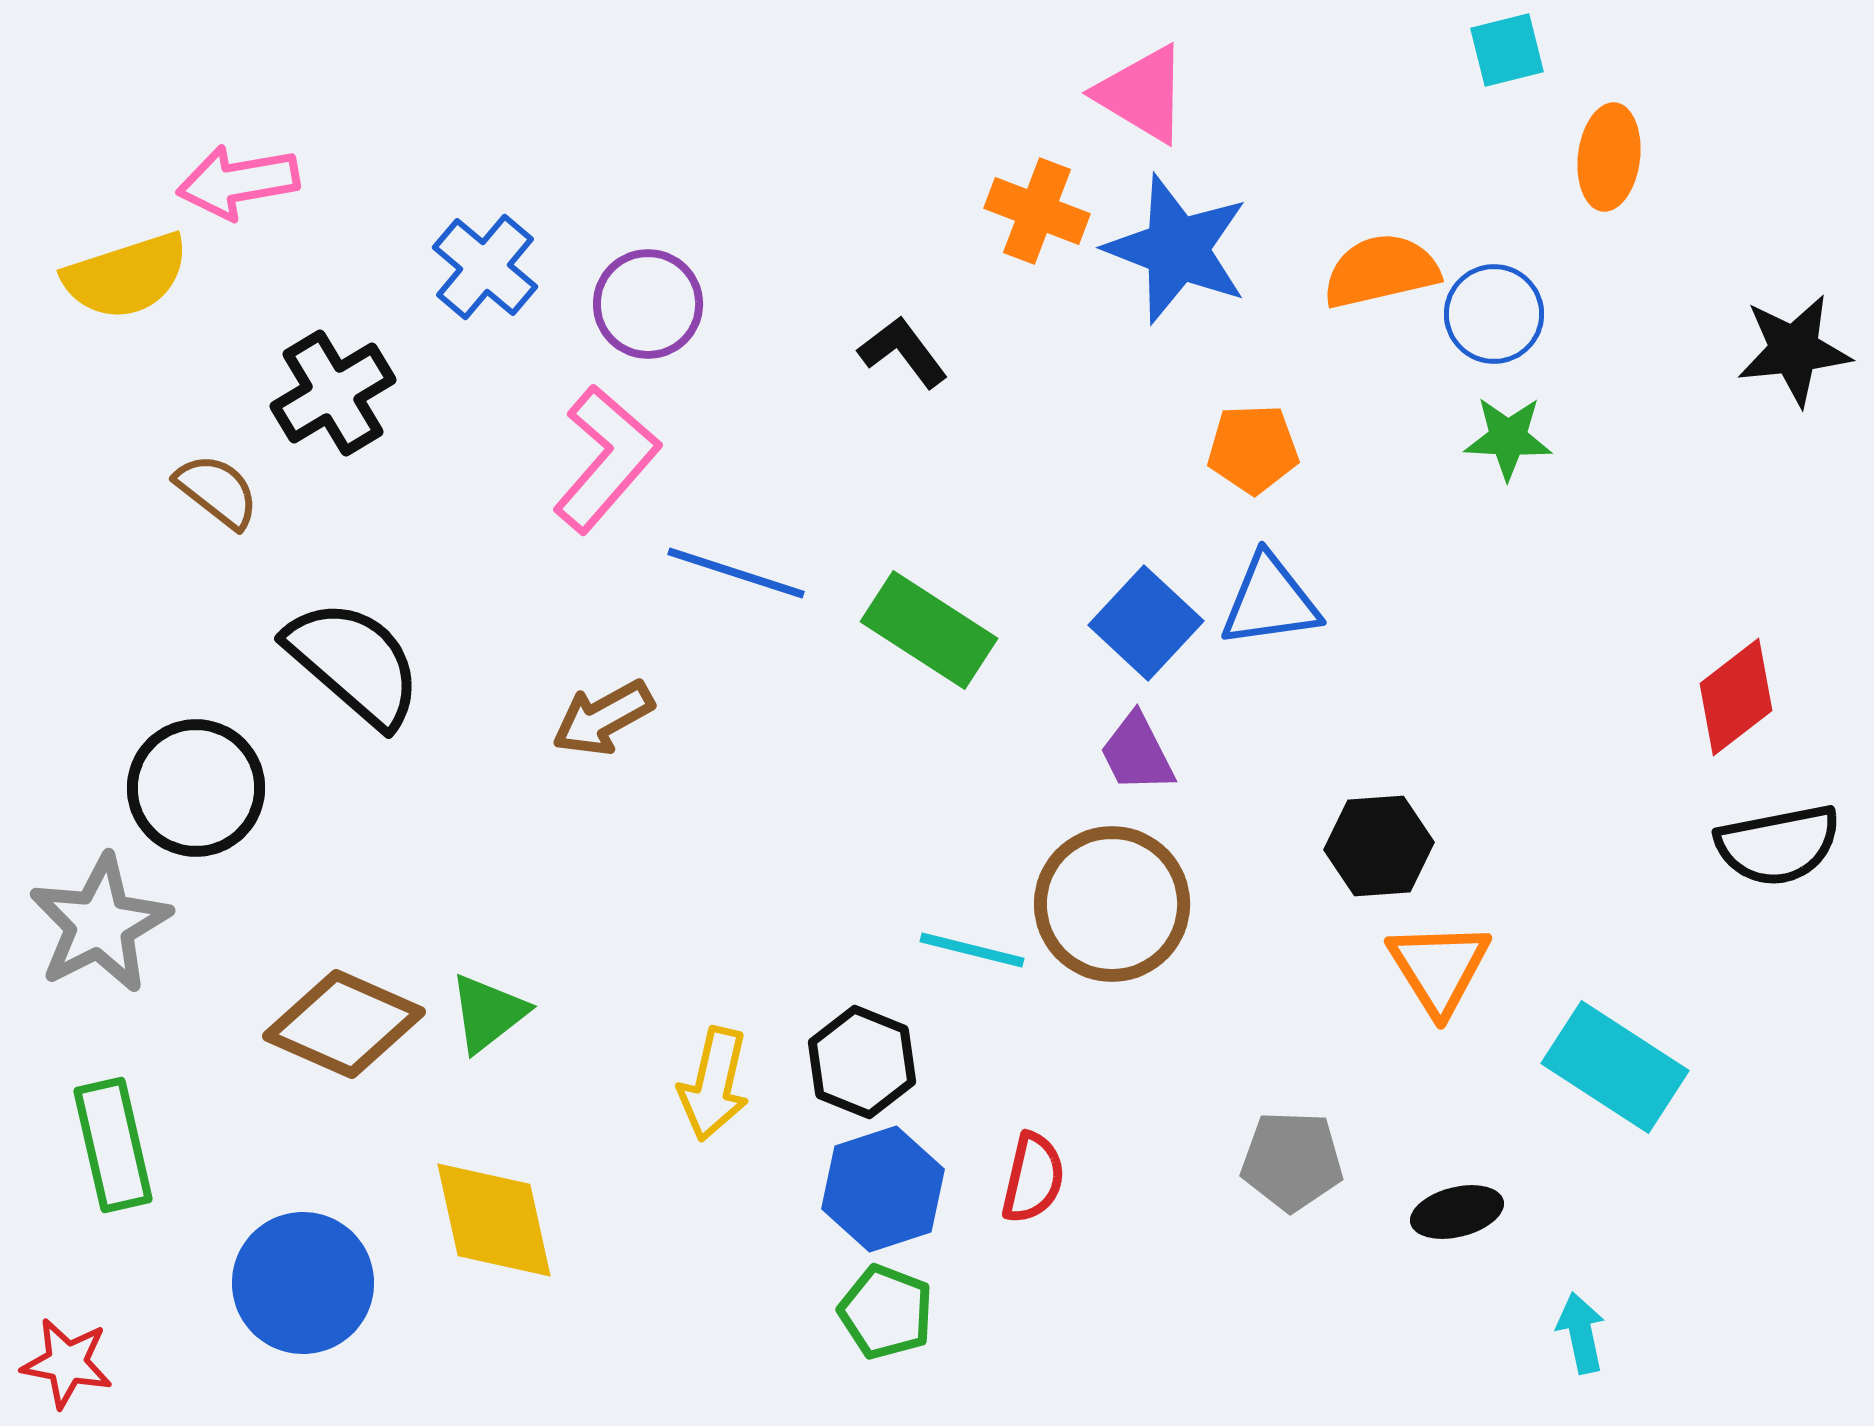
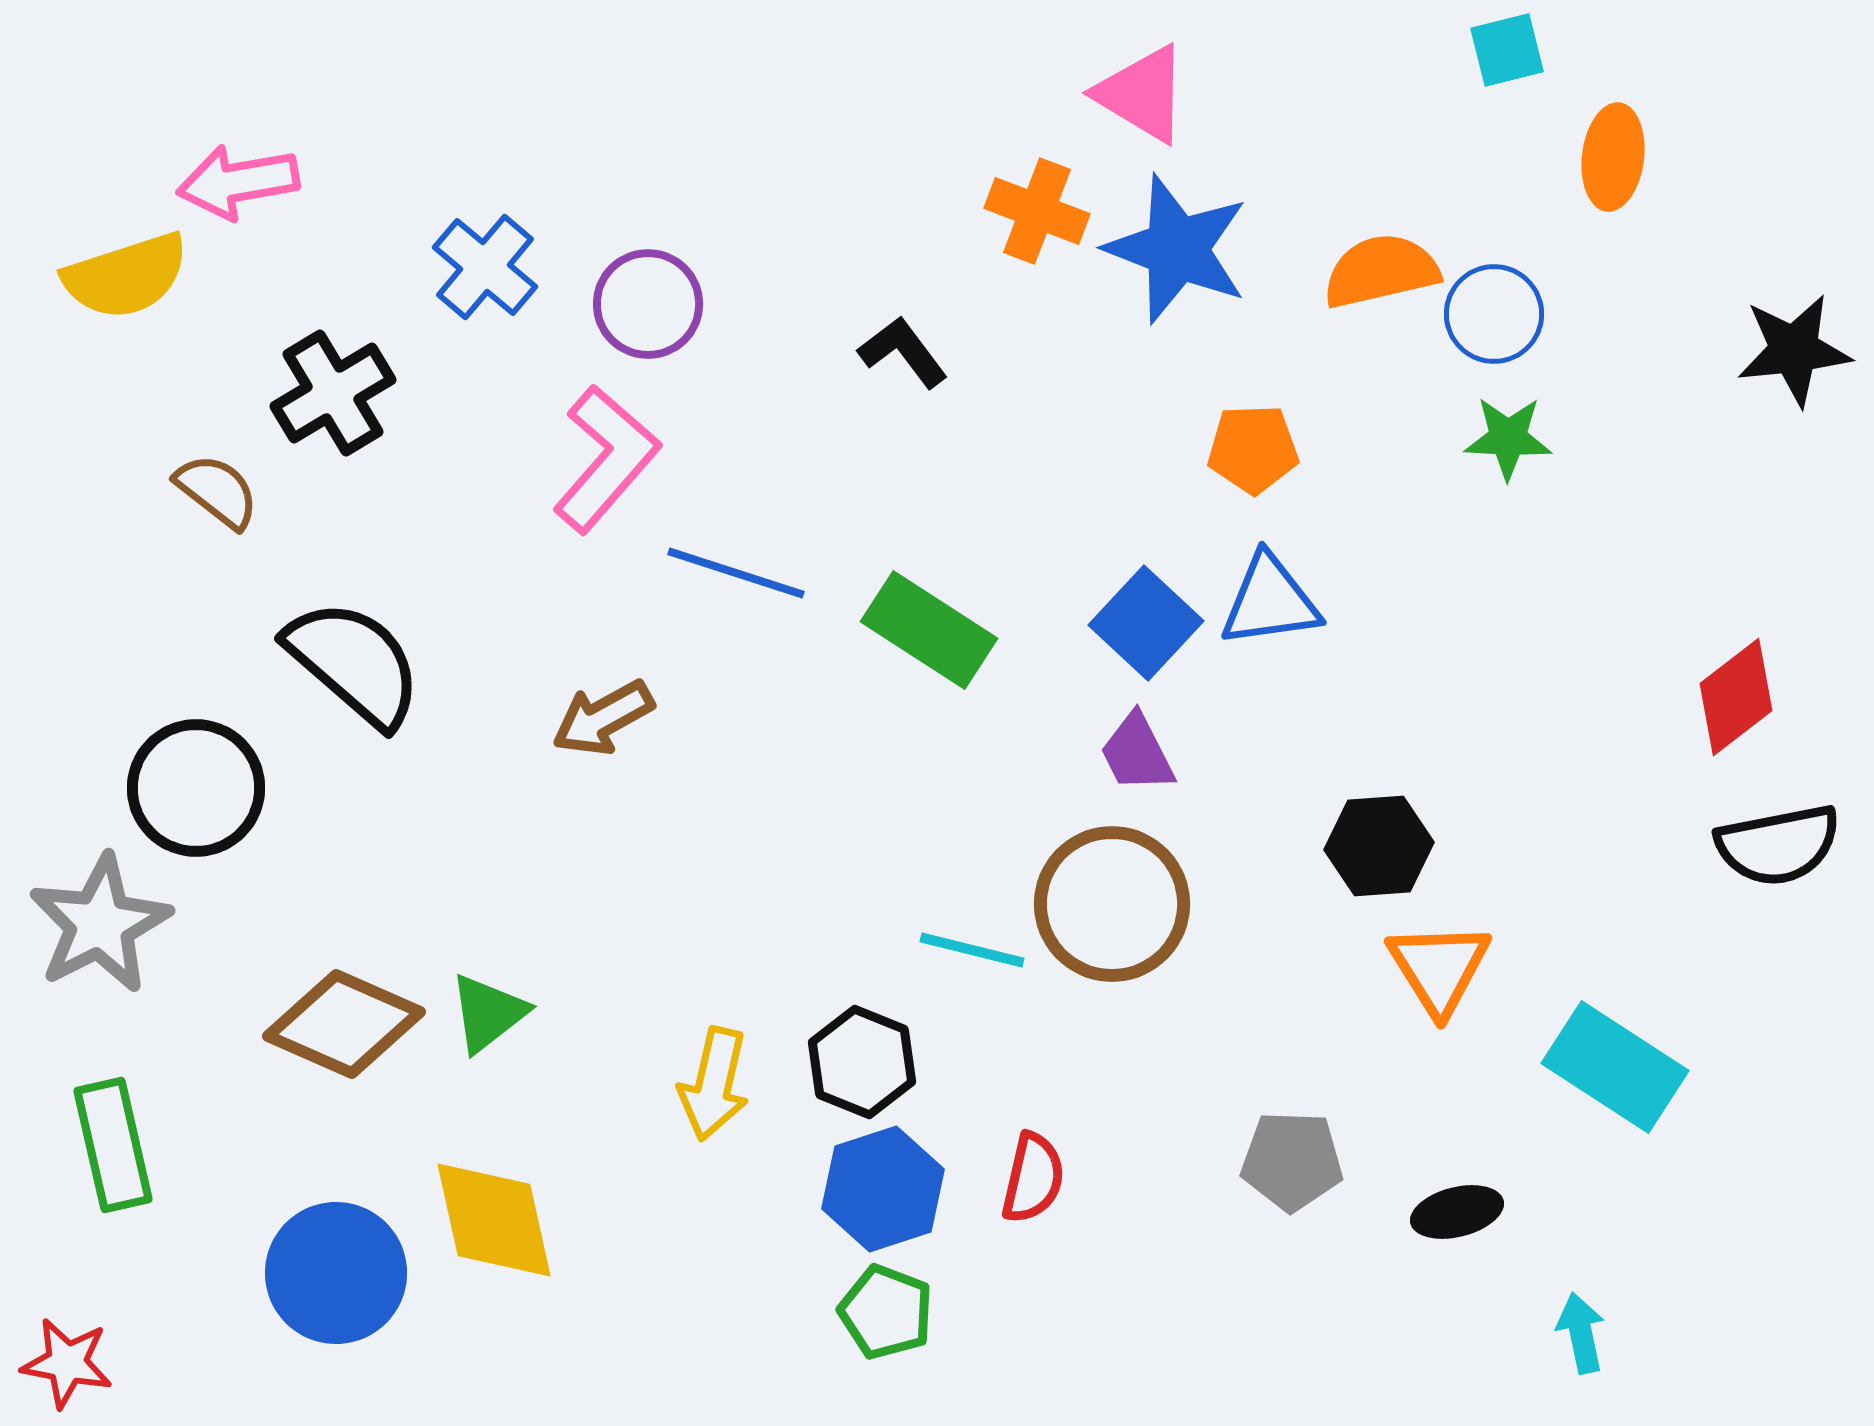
orange ellipse at (1609, 157): moved 4 px right
blue circle at (303, 1283): moved 33 px right, 10 px up
